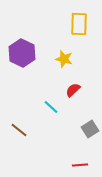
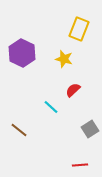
yellow rectangle: moved 5 px down; rotated 20 degrees clockwise
